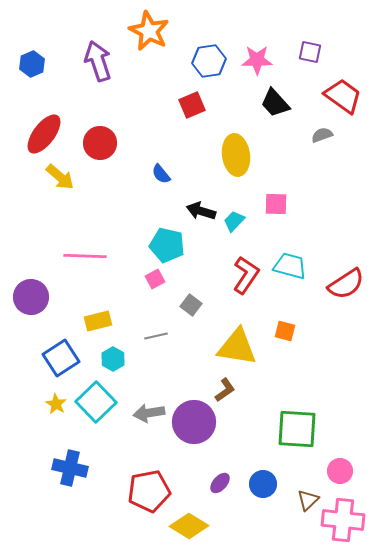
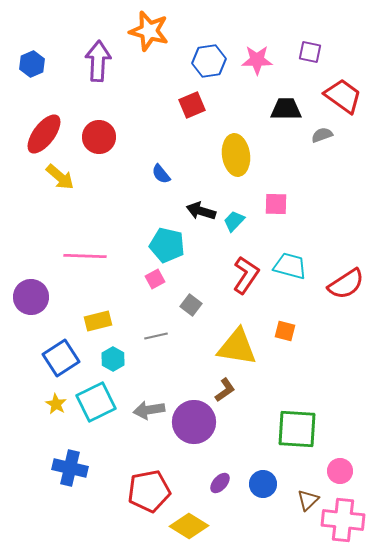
orange star at (149, 31): rotated 12 degrees counterclockwise
purple arrow at (98, 61): rotated 21 degrees clockwise
black trapezoid at (275, 103): moved 11 px right, 6 px down; rotated 132 degrees clockwise
red circle at (100, 143): moved 1 px left, 6 px up
cyan square at (96, 402): rotated 18 degrees clockwise
gray arrow at (149, 413): moved 3 px up
